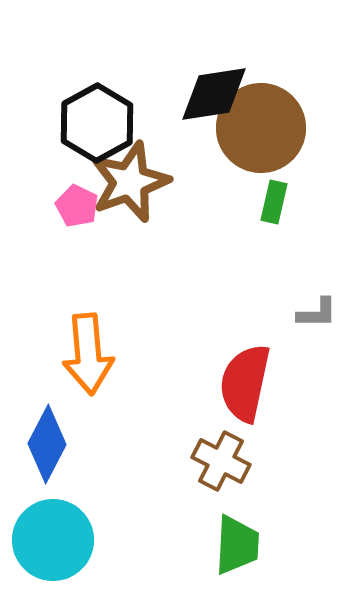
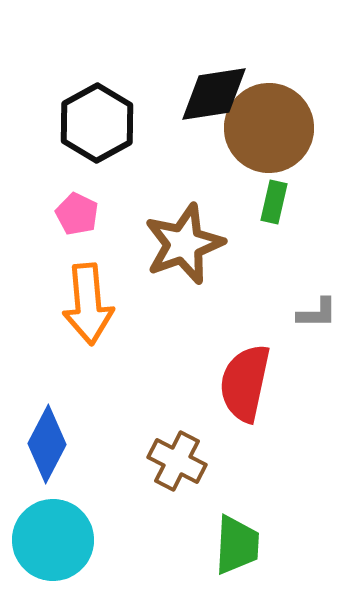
brown circle: moved 8 px right
brown star: moved 54 px right, 62 px down
pink pentagon: moved 8 px down
orange arrow: moved 50 px up
brown cross: moved 44 px left
